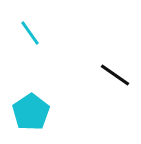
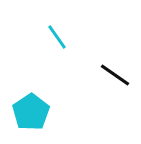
cyan line: moved 27 px right, 4 px down
